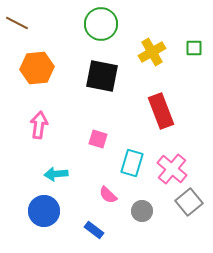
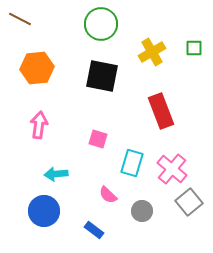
brown line: moved 3 px right, 4 px up
